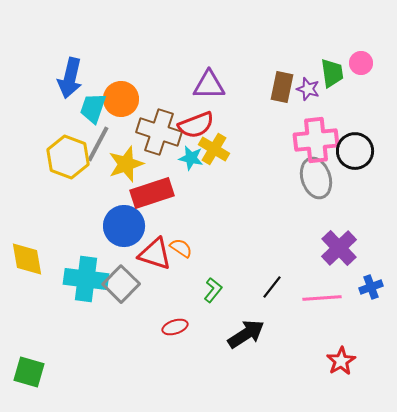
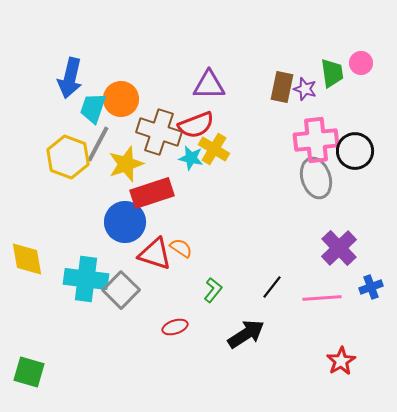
purple star: moved 3 px left
blue circle: moved 1 px right, 4 px up
gray square: moved 6 px down
